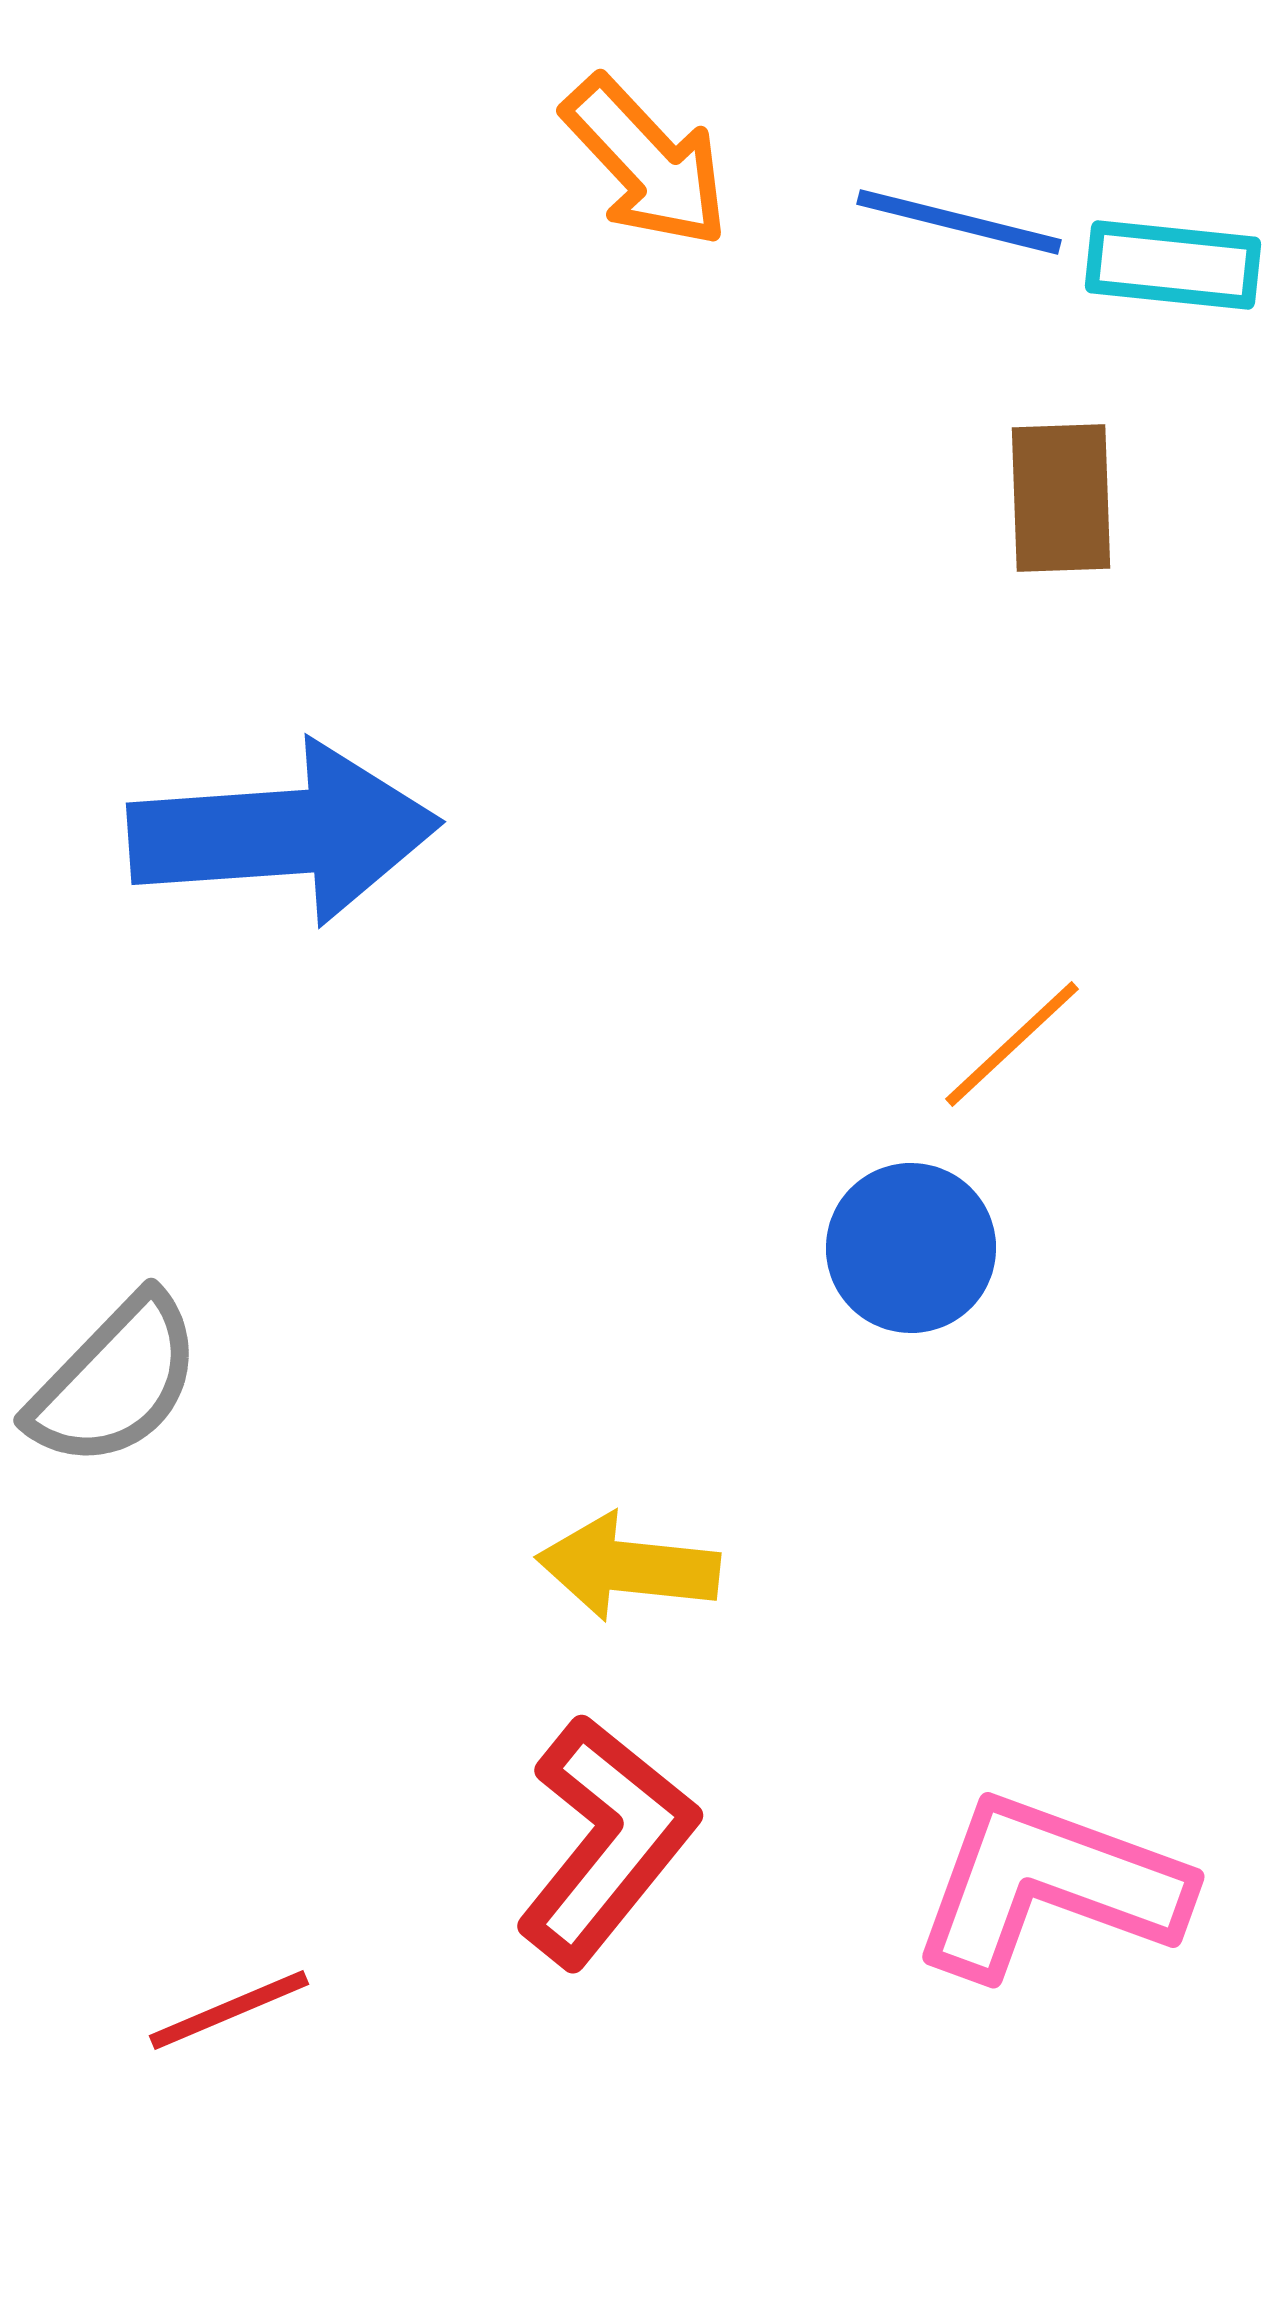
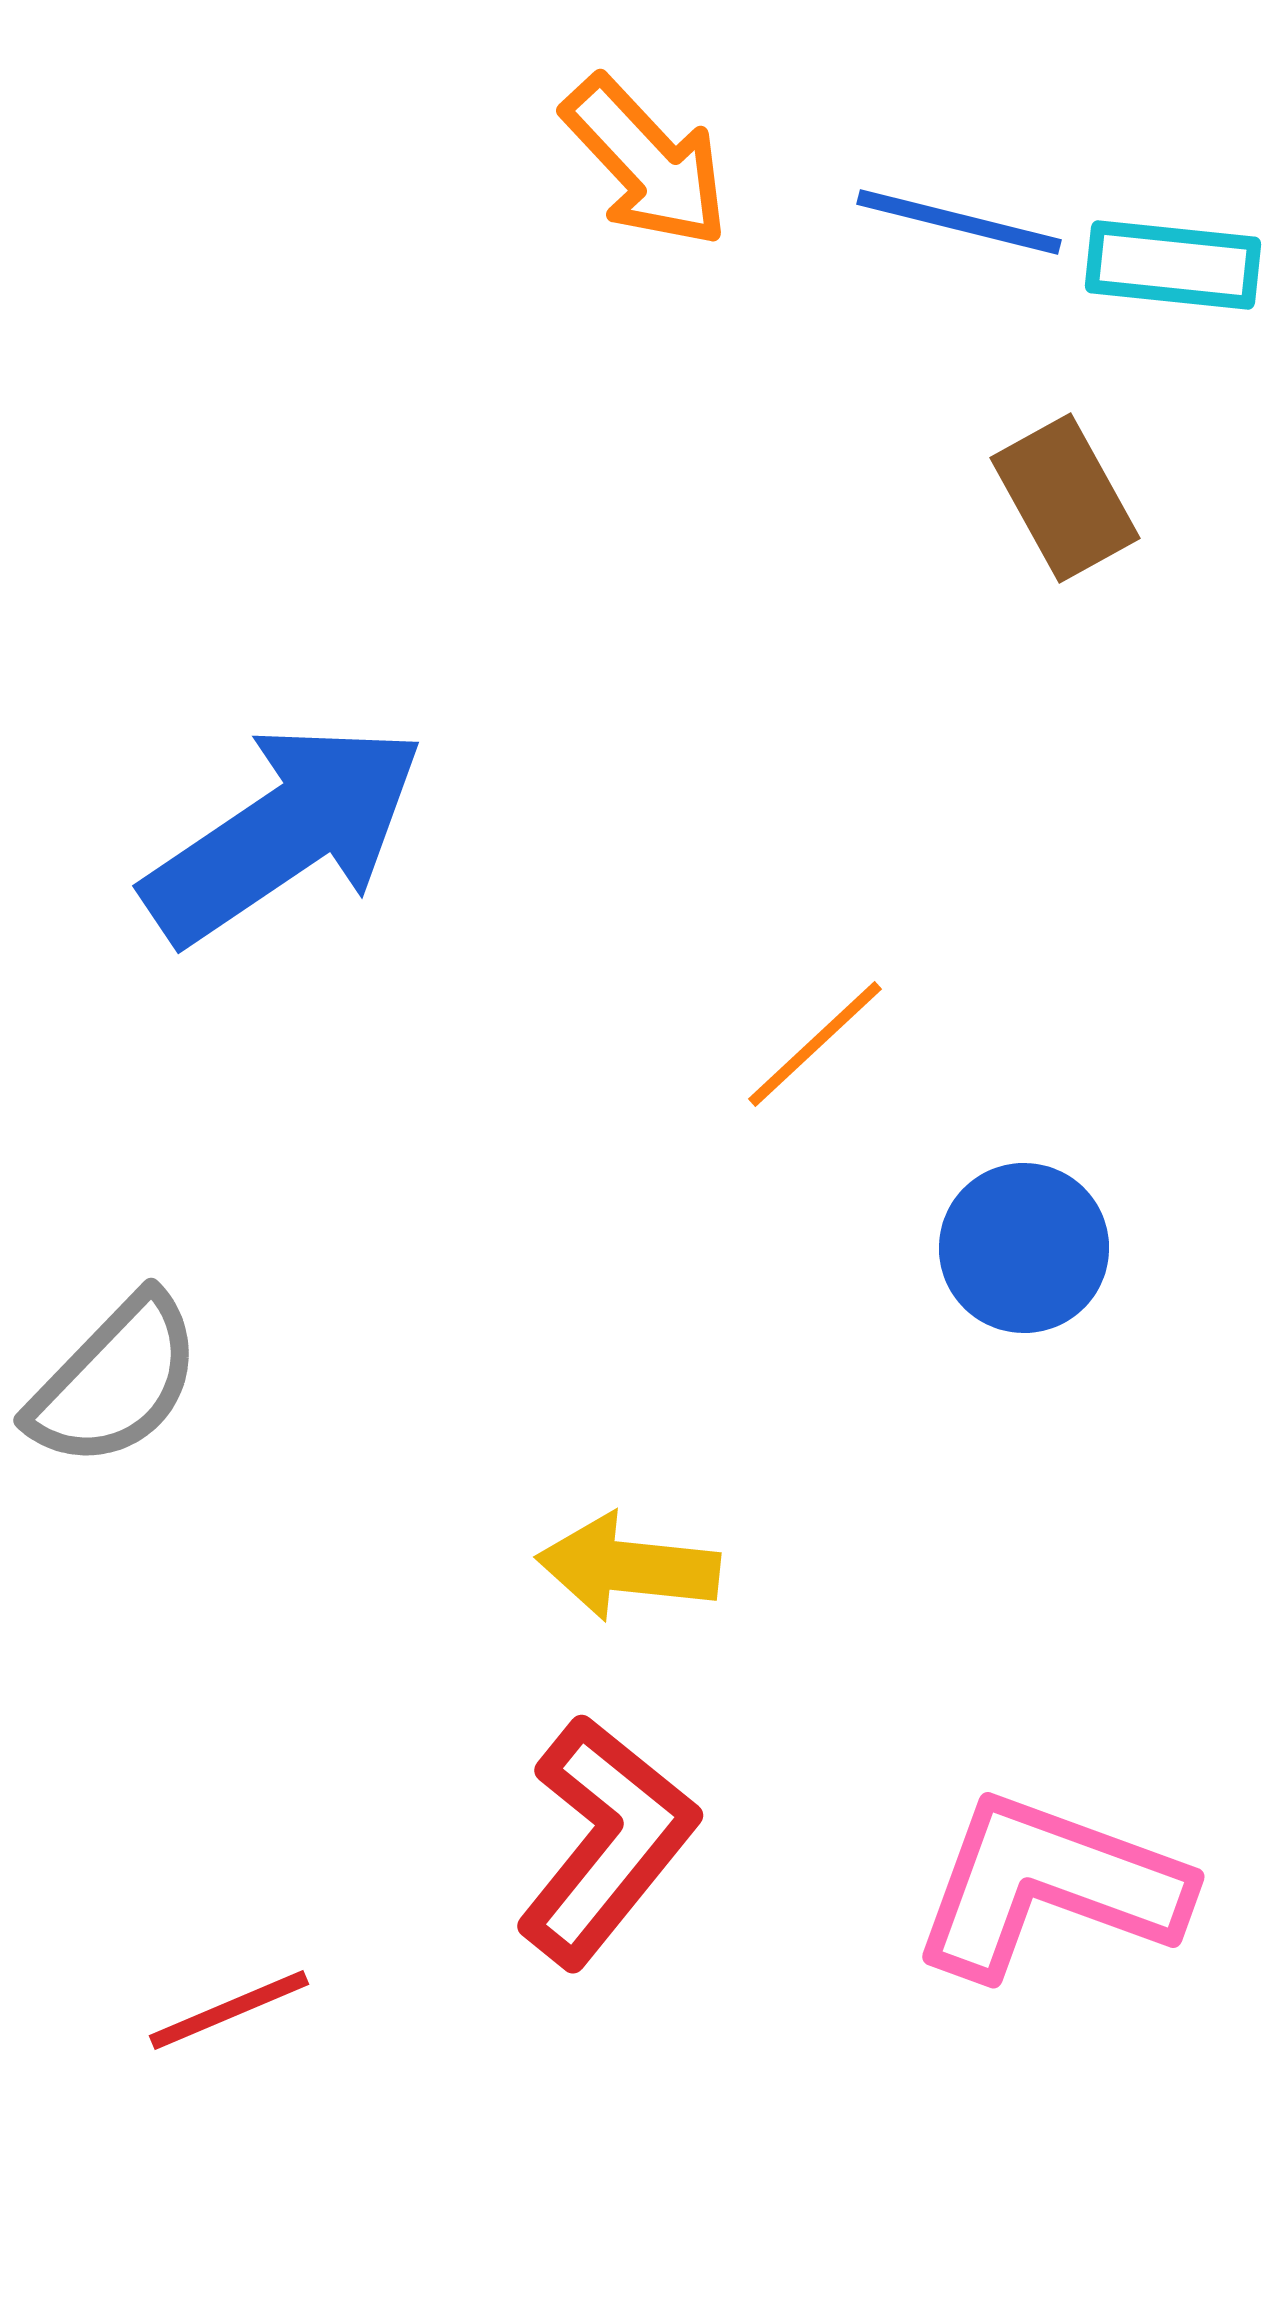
brown rectangle: moved 4 px right; rotated 27 degrees counterclockwise
blue arrow: rotated 30 degrees counterclockwise
orange line: moved 197 px left
blue circle: moved 113 px right
